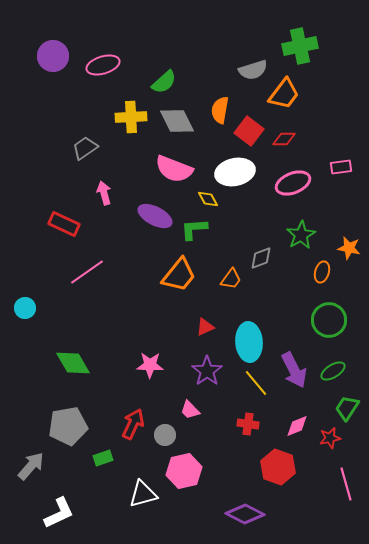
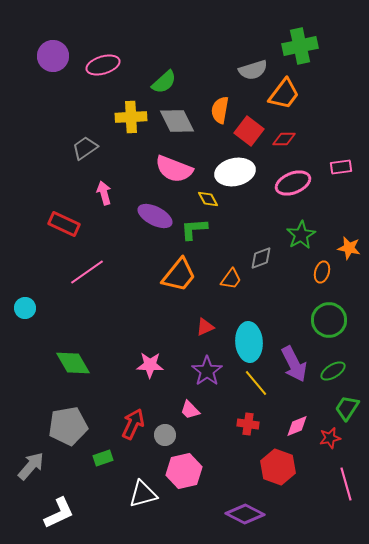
purple arrow at (294, 370): moved 6 px up
